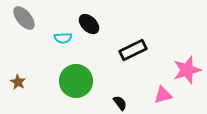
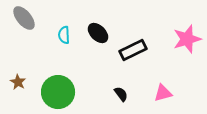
black ellipse: moved 9 px right, 9 px down
cyan semicircle: moved 1 px right, 3 px up; rotated 90 degrees clockwise
pink star: moved 31 px up
green circle: moved 18 px left, 11 px down
pink triangle: moved 2 px up
black semicircle: moved 1 px right, 9 px up
